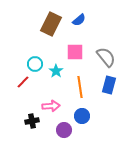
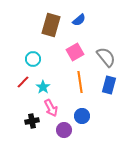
brown rectangle: moved 1 px down; rotated 10 degrees counterclockwise
pink square: rotated 30 degrees counterclockwise
cyan circle: moved 2 px left, 5 px up
cyan star: moved 13 px left, 16 px down
orange line: moved 5 px up
pink arrow: moved 2 px down; rotated 66 degrees clockwise
